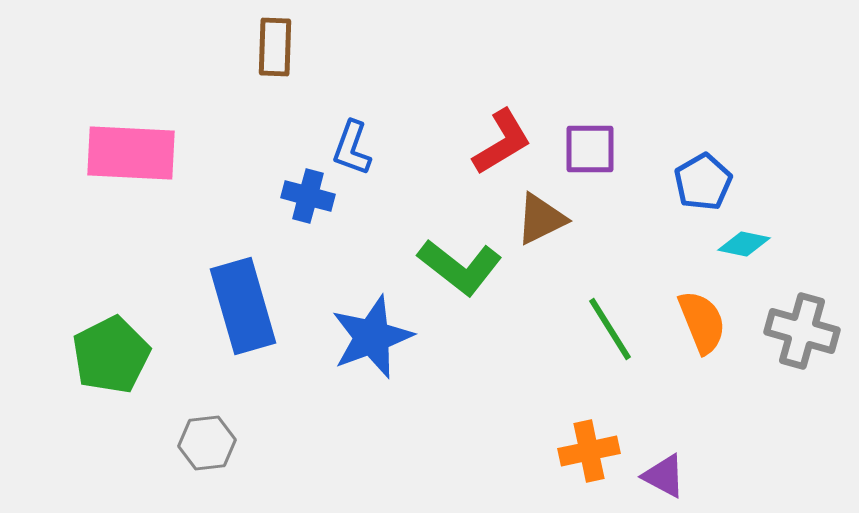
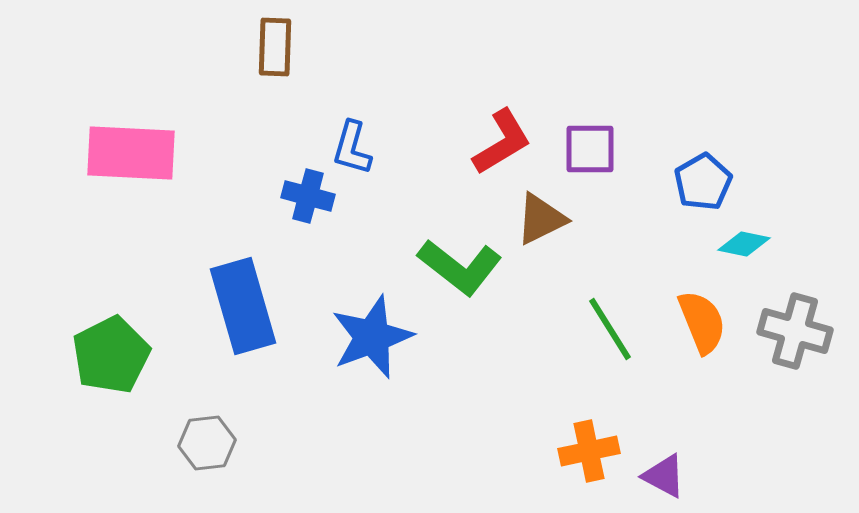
blue L-shape: rotated 4 degrees counterclockwise
gray cross: moved 7 px left
